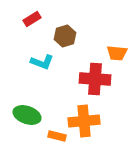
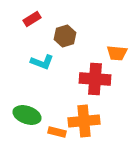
orange rectangle: moved 4 px up
